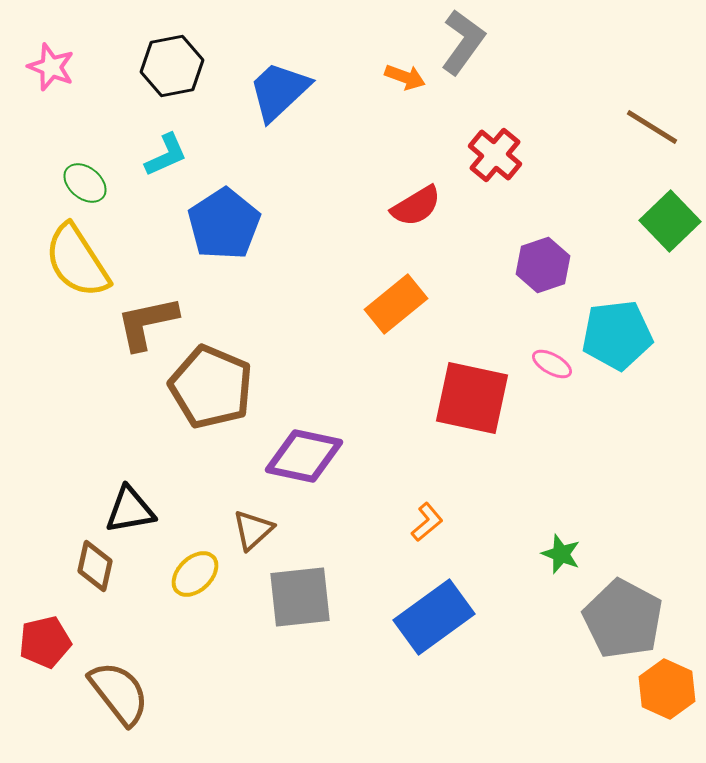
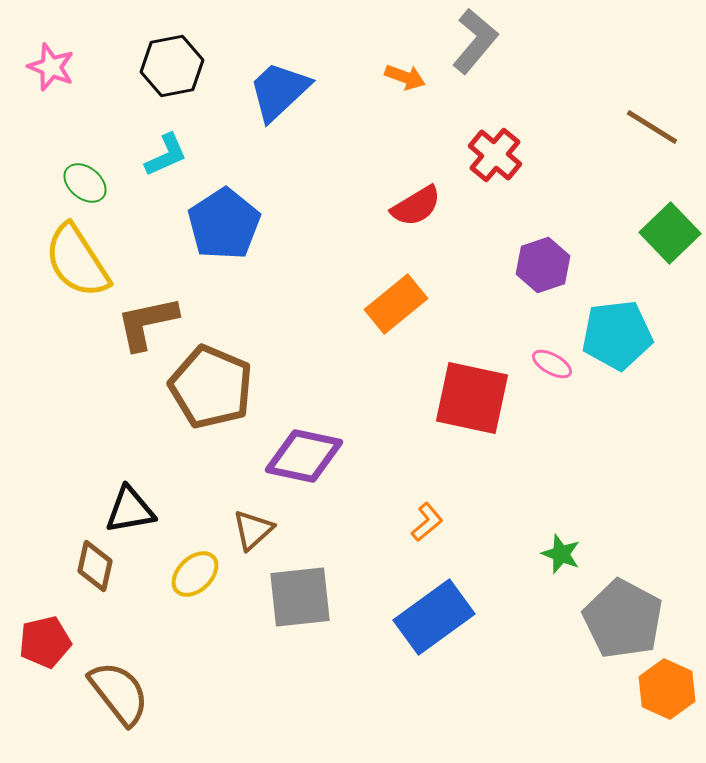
gray L-shape: moved 12 px right, 1 px up; rotated 4 degrees clockwise
green square: moved 12 px down
